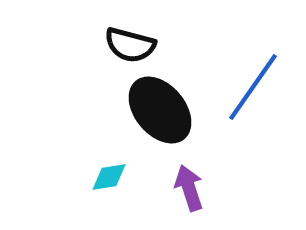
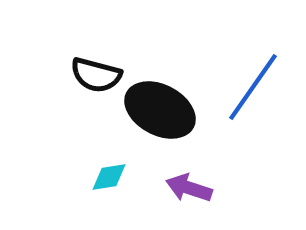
black semicircle: moved 34 px left, 30 px down
black ellipse: rotated 22 degrees counterclockwise
purple arrow: rotated 54 degrees counterclockwise
